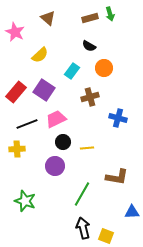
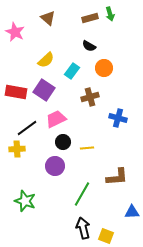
yellow semicircle: moved 6 px right, 5 px down
red rectangle: rotated 60 degrees clockwise
black line: moved 4 px down; rotated 15 degrees counterclockwise
brown L-shape: rotated 15 degrees counterclockwise
